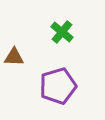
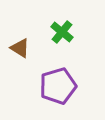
brown triangle: moved 6 px right, 9 px up; rotated 30 degrees clockwise
